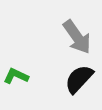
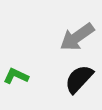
gray arrow: rotated 90 degrees clockwise
